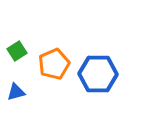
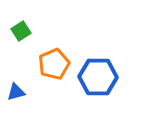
green square: moved 4 px right, 20 px up
blue hexagon: moved 3 px down
